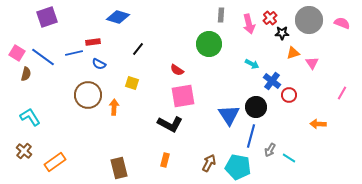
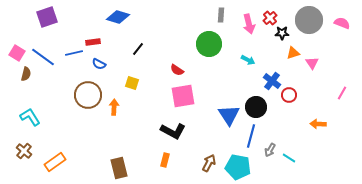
cyan arrow at (252, 64): moved 4 px left, 4 px up
black L-shape at (170, 124): moved 3 px right, 7 px down
